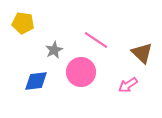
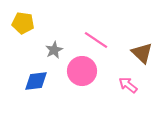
pink circle: moved 1 px right, 1 px up
pink arrow: rotated 72 degrees clockwise
